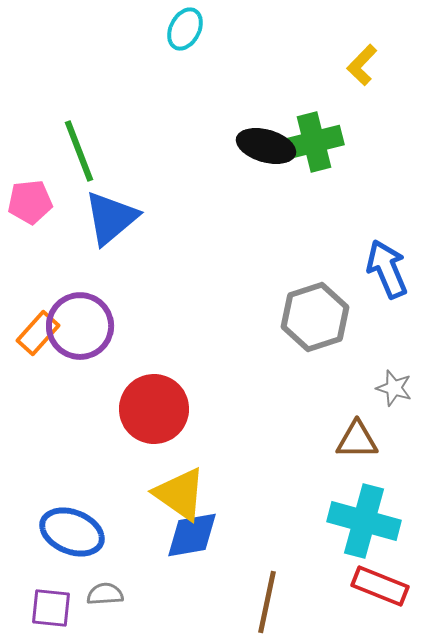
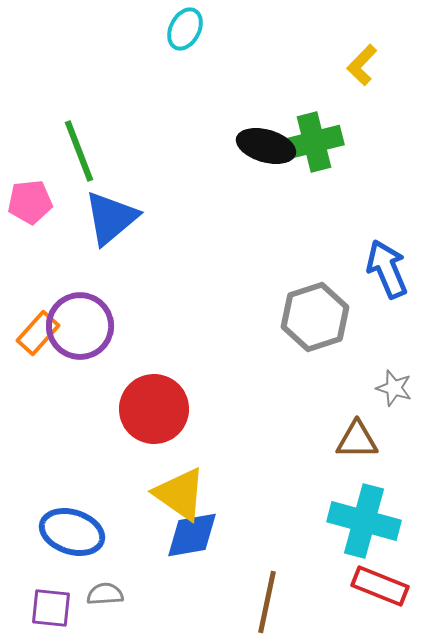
blue ellipse: rotated 4 degrees counterclockwise
